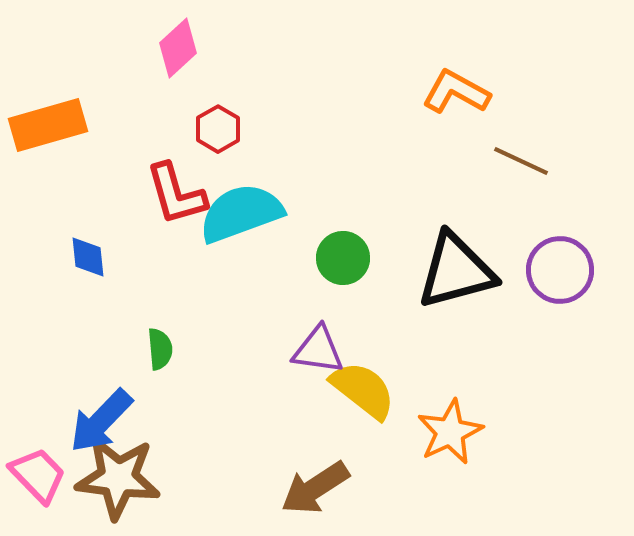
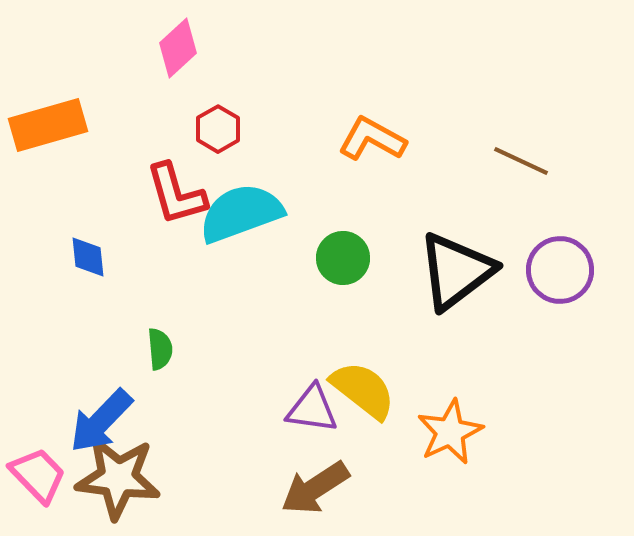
orange L-shape: moved 84 px left, 47 px down
black triangle: rotated 22 degrees counterclockwise
purple triangle: moved 6 px left, 59 px down
